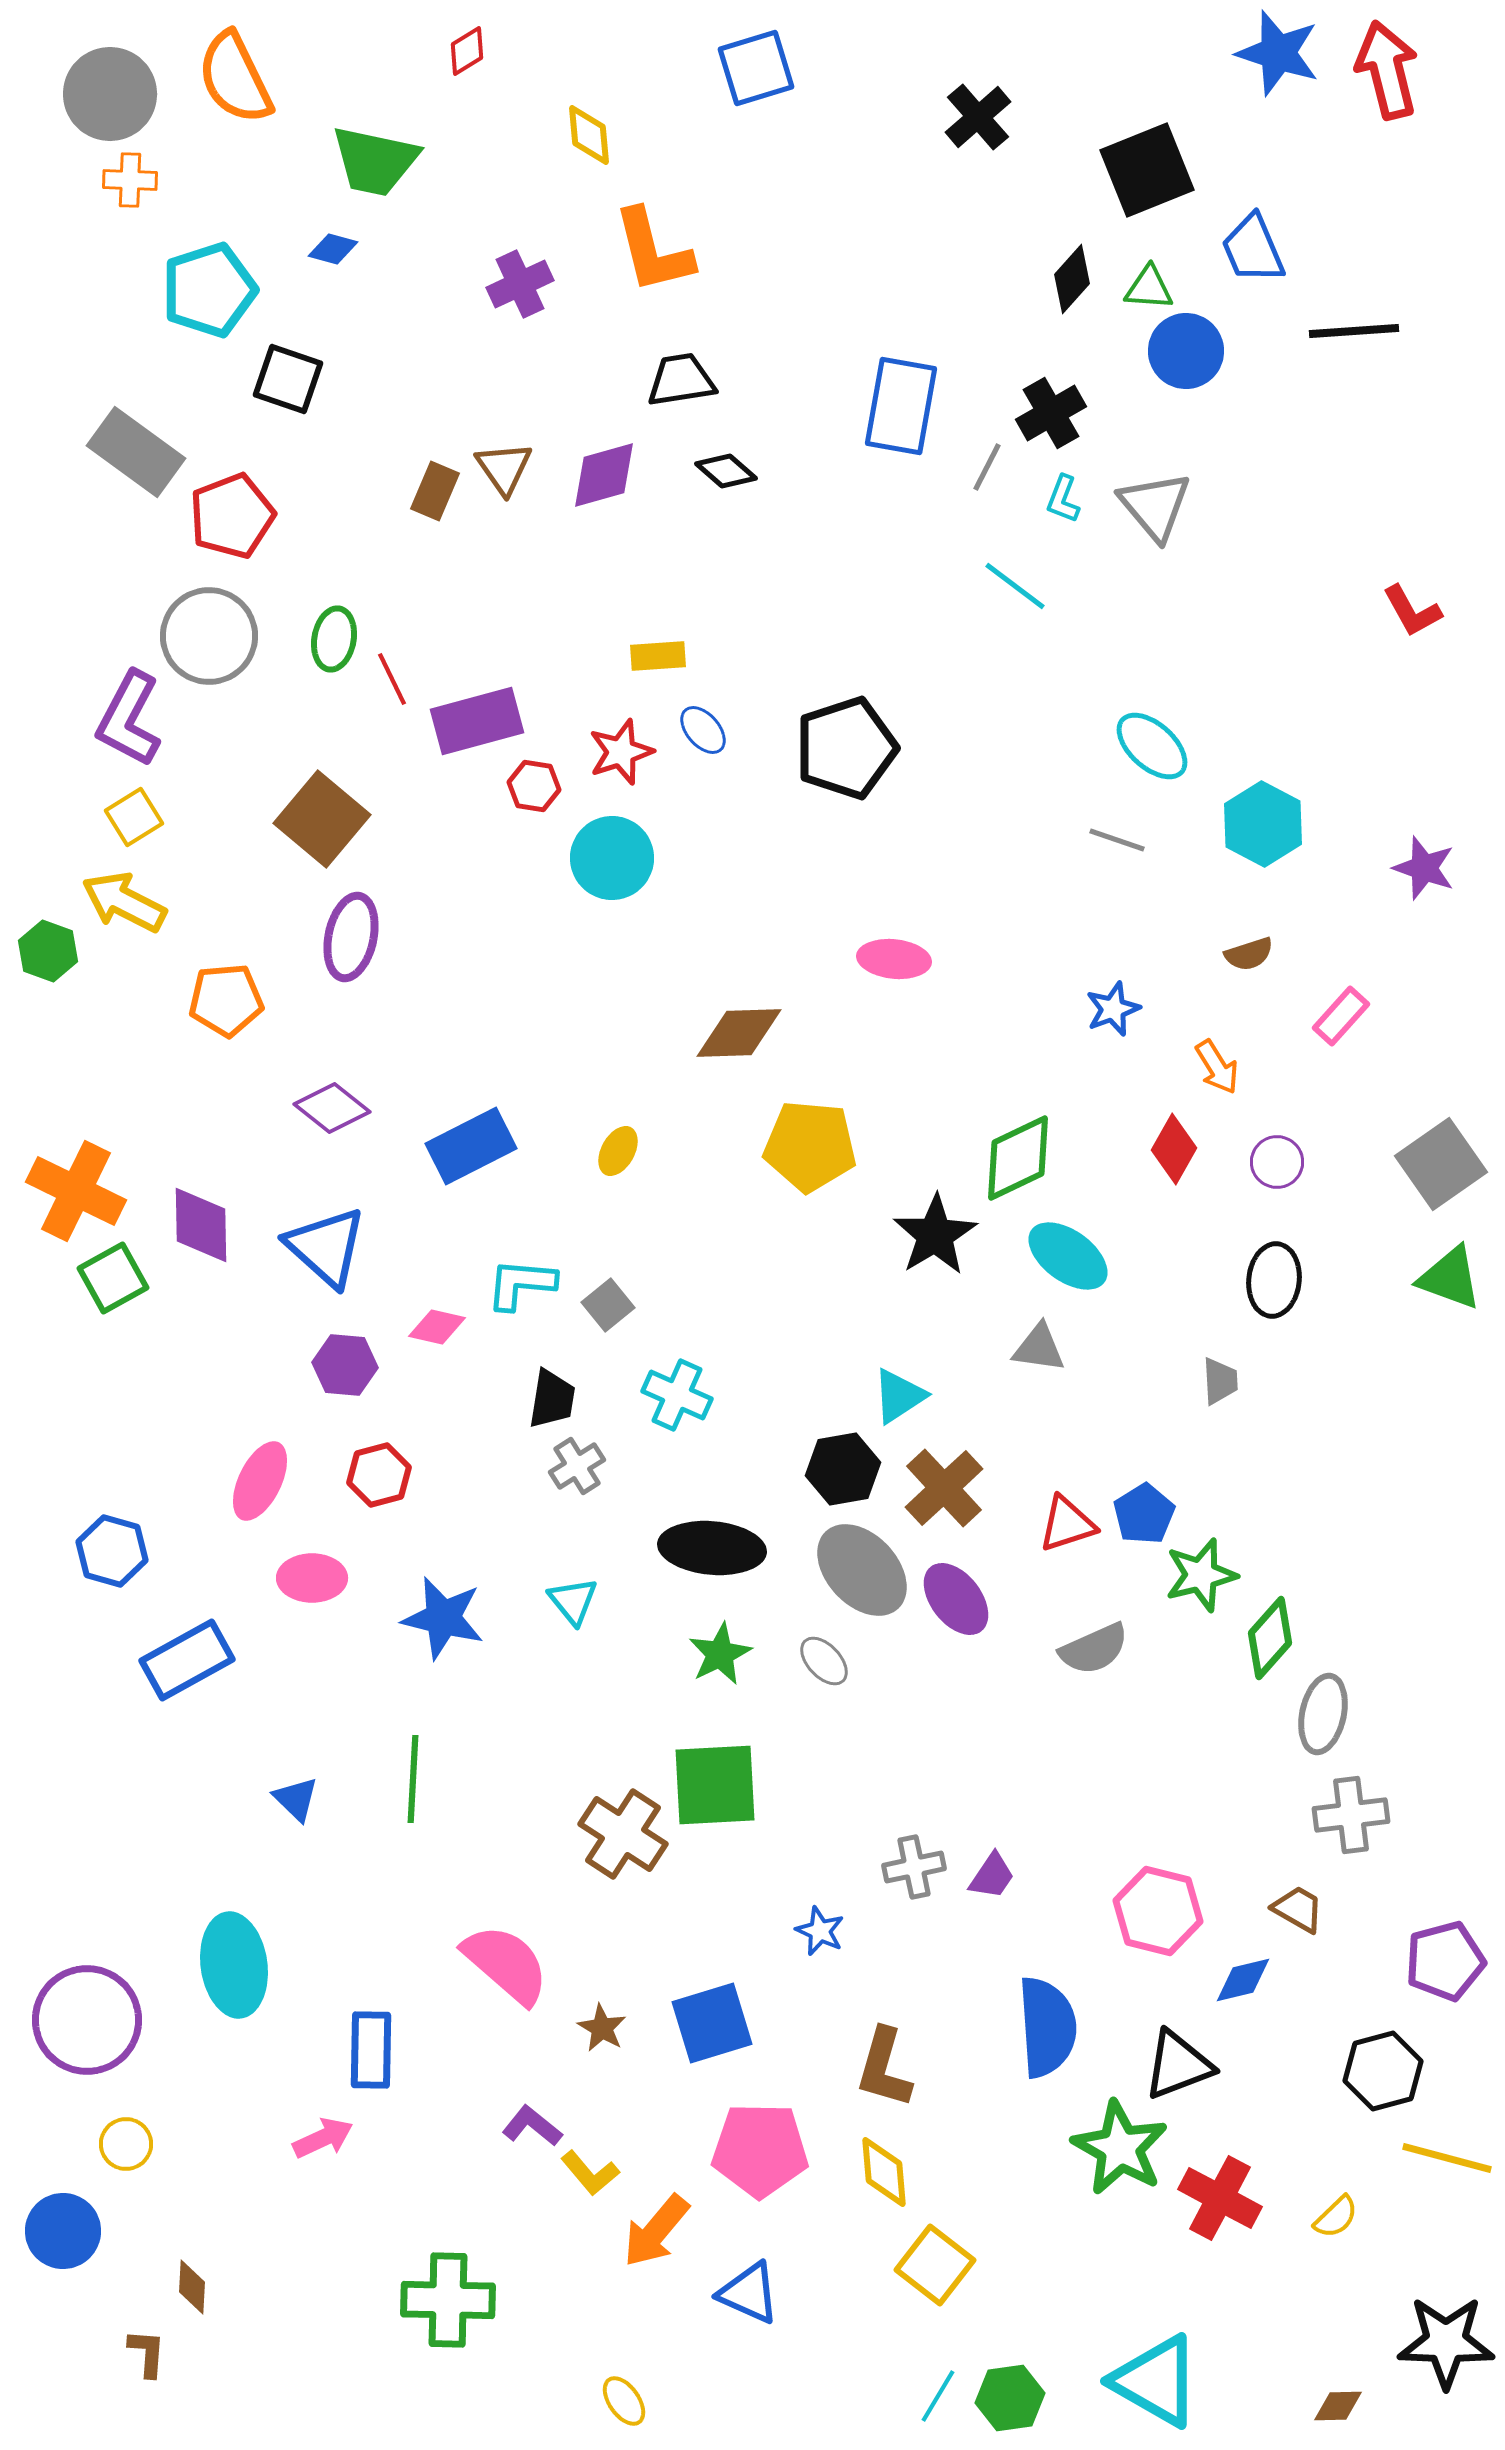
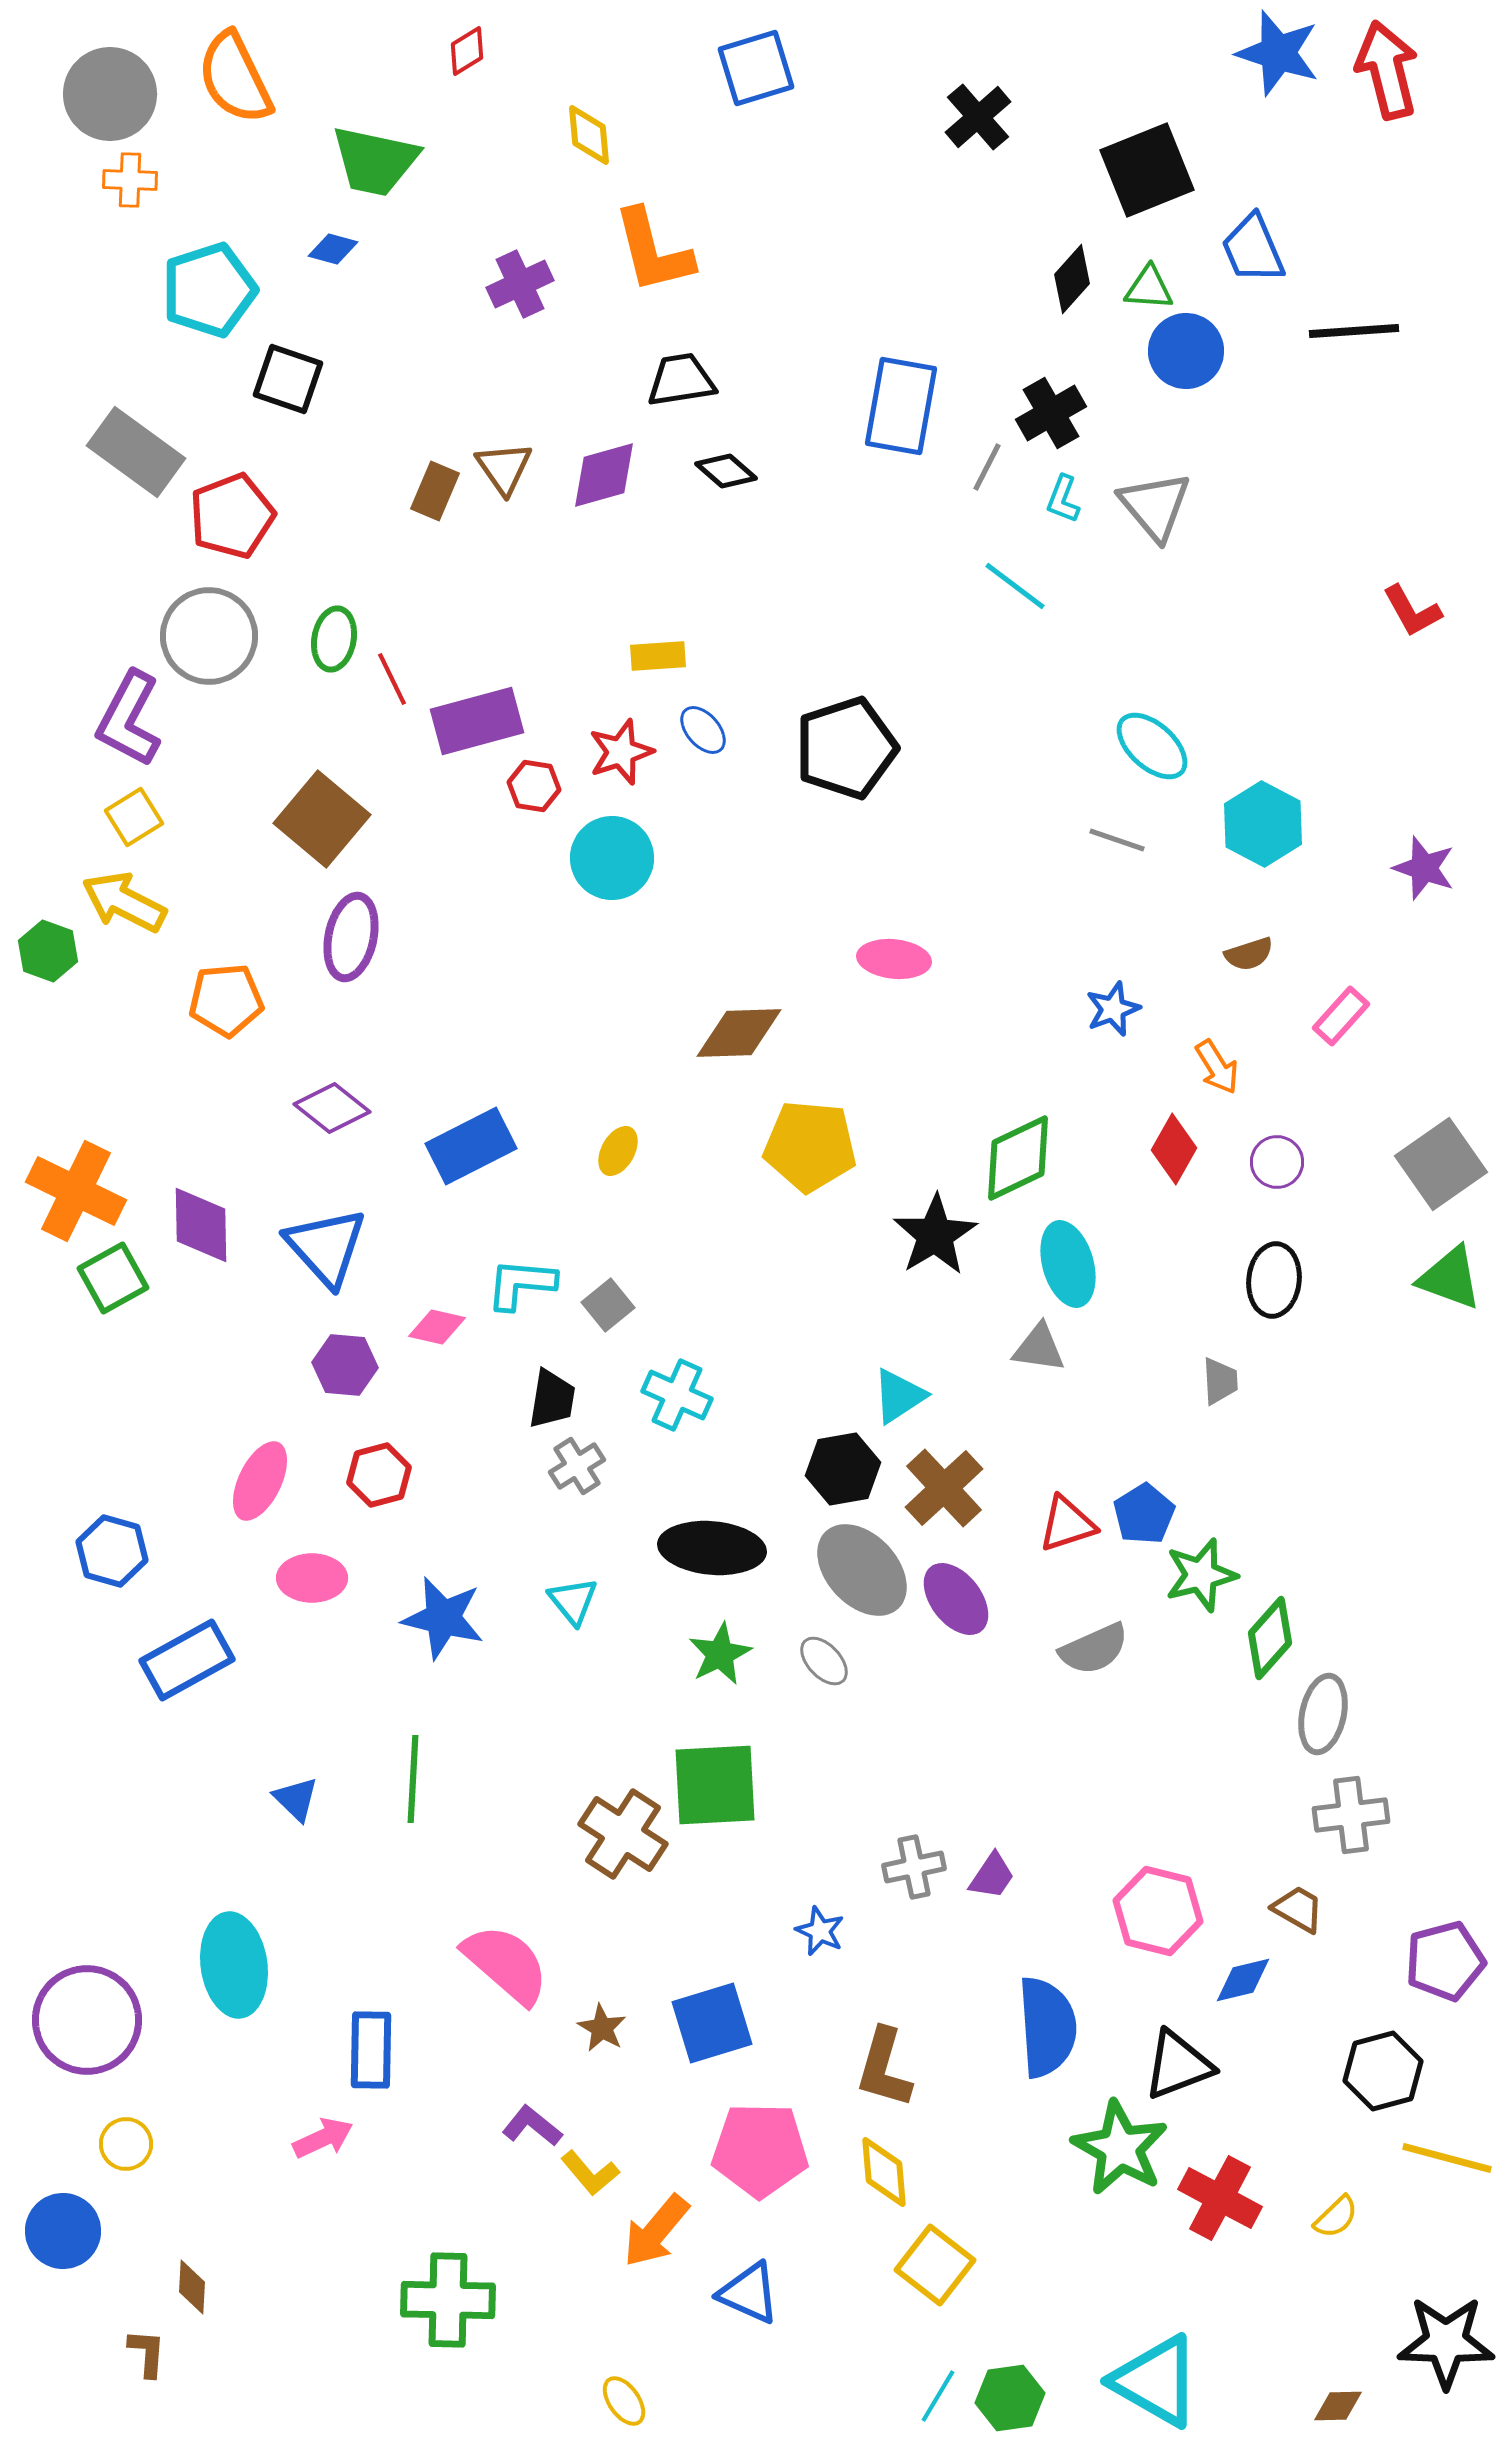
blue triangle at (326, 1247): rotated 6 degrees clockwise
cyan ellipse at (1068, 1256): moved 8 px down; rotated 38 degrees clockwise
